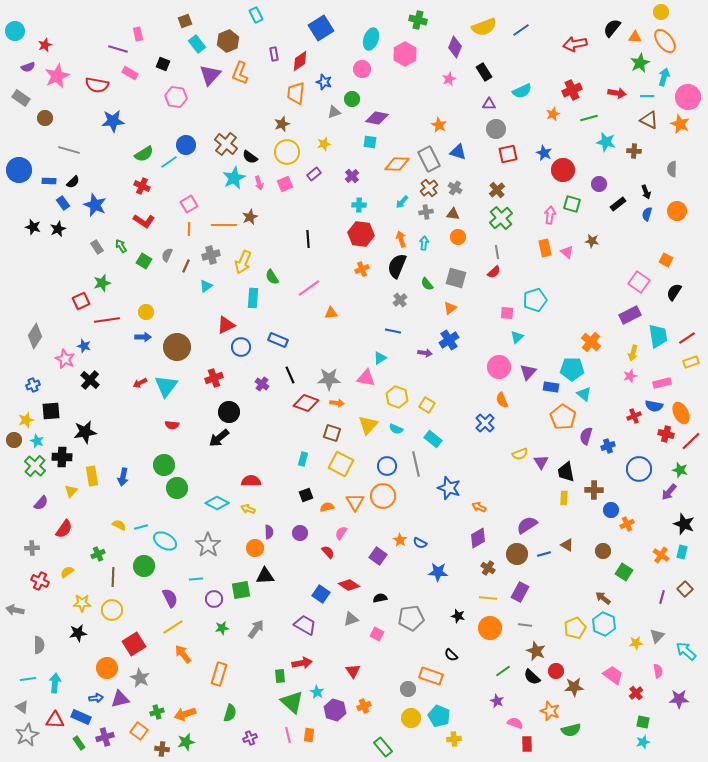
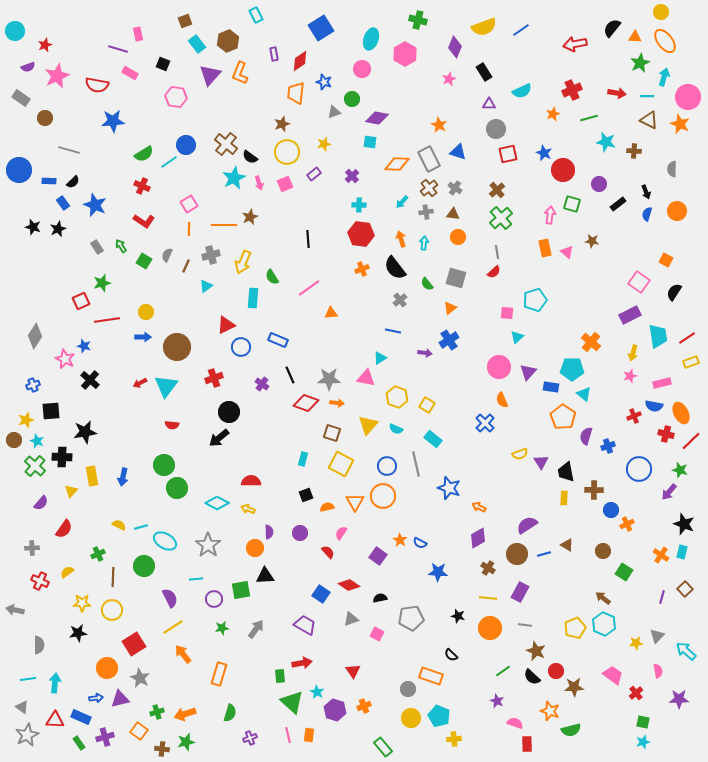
black semicircle at (397, 266): moved 2 px left, 2 px down; rotated 60 degrees counterclockwise
